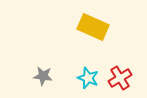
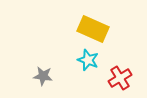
yellow rectangle: moved 2 px down
cyan star: moved 18 px up
